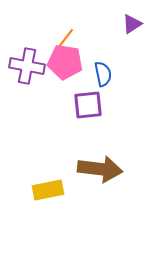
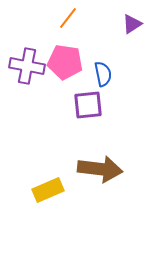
orange line: moved 3 px right, 21 px up
yellow rectangle: rotated 12 degrees counterclockwise
